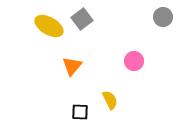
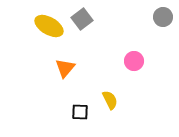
orange triangle: moved 7 px left, 2 px down
